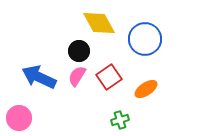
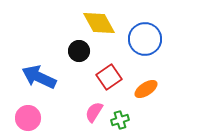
pink semicircle: moved 17 px right, 36 px down
pink circle: moved 9 px right
